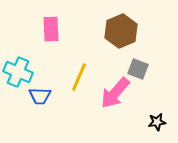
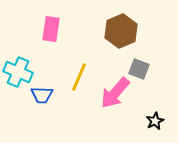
pink rectangle: rotated 10 degrees clockwise
gray square: moved 1 px right
blue trapezoid: moved 2 px right, 1 px up
black star: moved 2 px left, 1 px up; rotated 18 degrees counterclockwise
